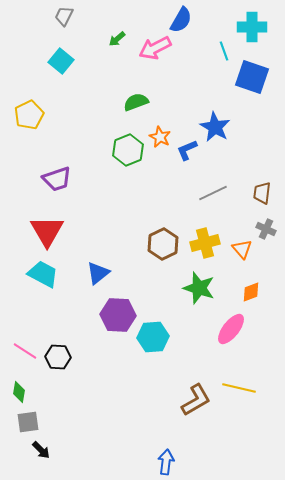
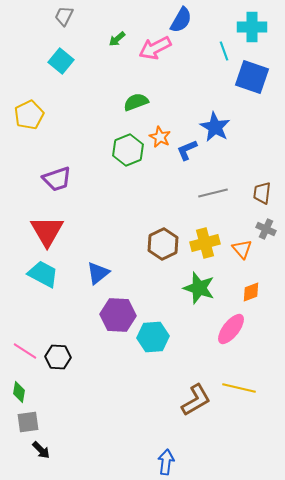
gray line: rotated 12 degrees clockwise
